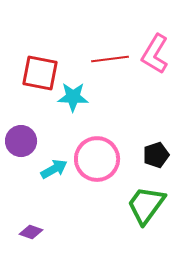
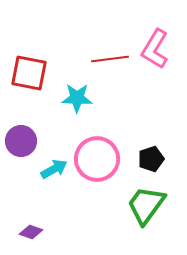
pink L-shape: moved 5 px up
red square: moved 11 px left
cyan star: moved 4 px right, 1 px down
black pentagon: moved 5 px left, 4 px down
